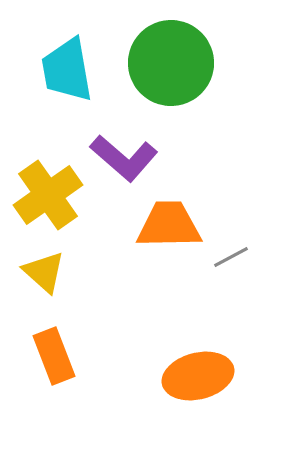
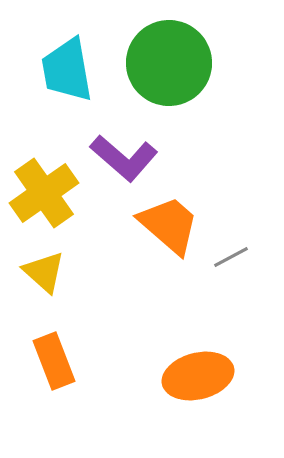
green circle: moved 2 px left
yellow cross: moved 4 px left, 2 px up
orange trapezoid: rotated 42 degrees clockwise
orange rectangle: moved 5 px down
